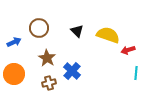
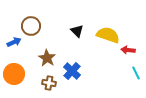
brown circle: moved 8 px left, 2 px up
red arrow: rotated 24 degrees clockwise
cyan line: rotated 32 degrees counterclockwise
brown cross: rotated 24 degrees clockwise
